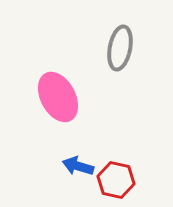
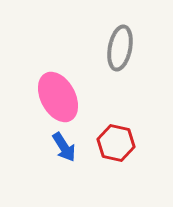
blue arrow: moved 14 px left, 19 px up; rotated 140 degrees counterclockwise
red hexagon: moved 37 px up
